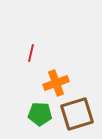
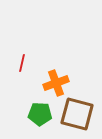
red line: moved 9 px left, 10 px down
brown square: rotated 32 degrees clockwise
